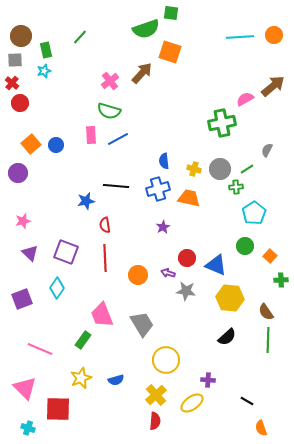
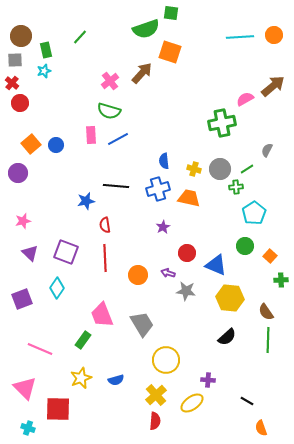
red circle at (187, 258): moved 5 px up
